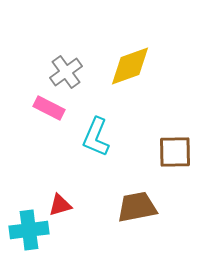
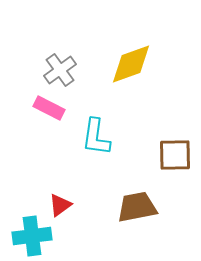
yellow diamond: moved 1 px right, 2 px up
gray cross: moved 6 px left, 2 px up
cyan L-shape: rotated 15 degrees counterclockwise
brown square: moved 3 px down
red triangle: rotated 20 degrees counterclockwise
cyan cross: moved 3 px right, 6 px down
